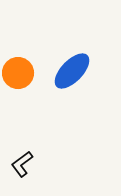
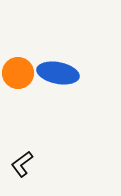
blue ellipse: moved 14 px left, 2 px down; rotated 57 degrees clockwise
